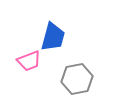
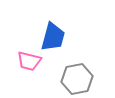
pink trapezoid: rotated 35 degrees clockwise
